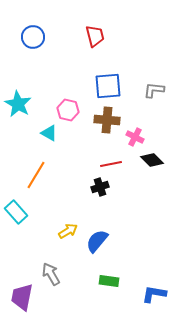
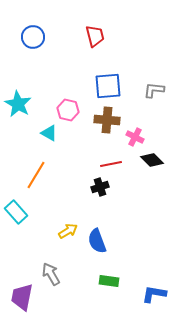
blue semicircle: rotated 60 degrees counterclockwise
